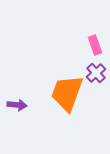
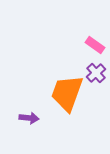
pink rectangle: rotated 36 degrees counterclockwise
purple arrow: moved 12 px right, 13 px down
